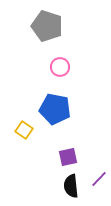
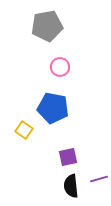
gray pentagon: rotated 28 degrees counterclockwise
blue pentagon: moved 2 px left, 1 px up
purple line: rotated 30 degrees clockwise
